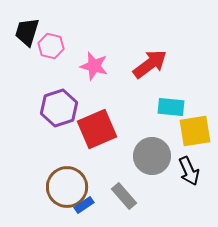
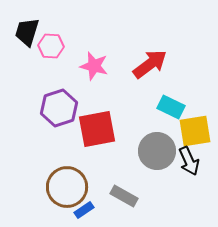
pink hexagon: rotated 10 degrees counterclockwise
cyan rectangle: rotated 20 degrees clockwise
red square: rotated 12 degrees clockwise
gray circle: moved 5 px right, 5 px up
black arrow: moved 10 px up
gray rectangle: rotated 20 degrees counterclockwise
blue rectangle: moved 5 px down
